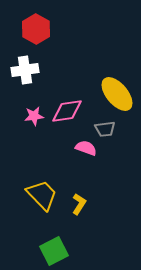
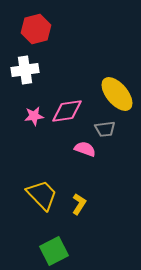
red hexagon: rotated 16 degrees clockwise
pink semicircle: moved 1 px left, 1 px down
